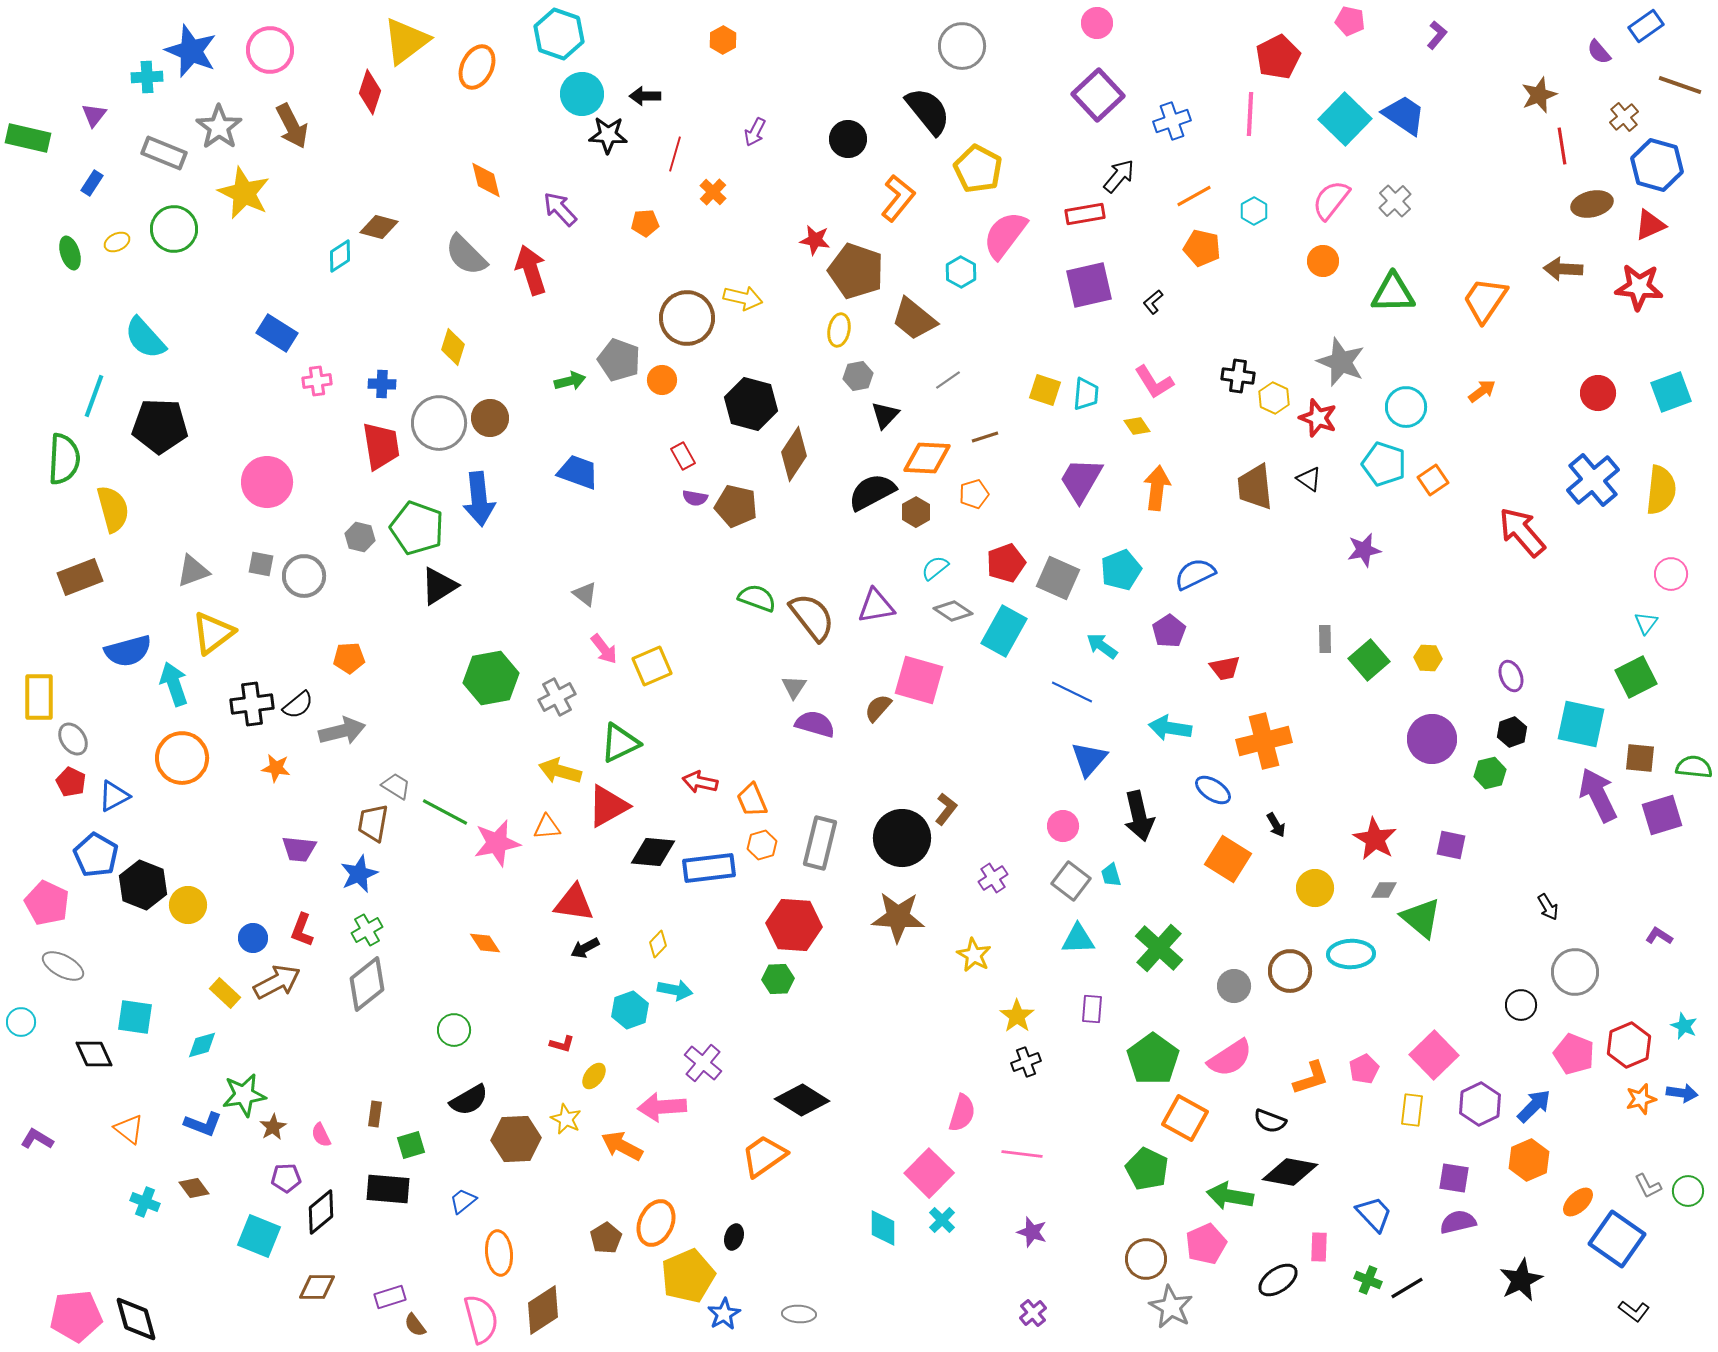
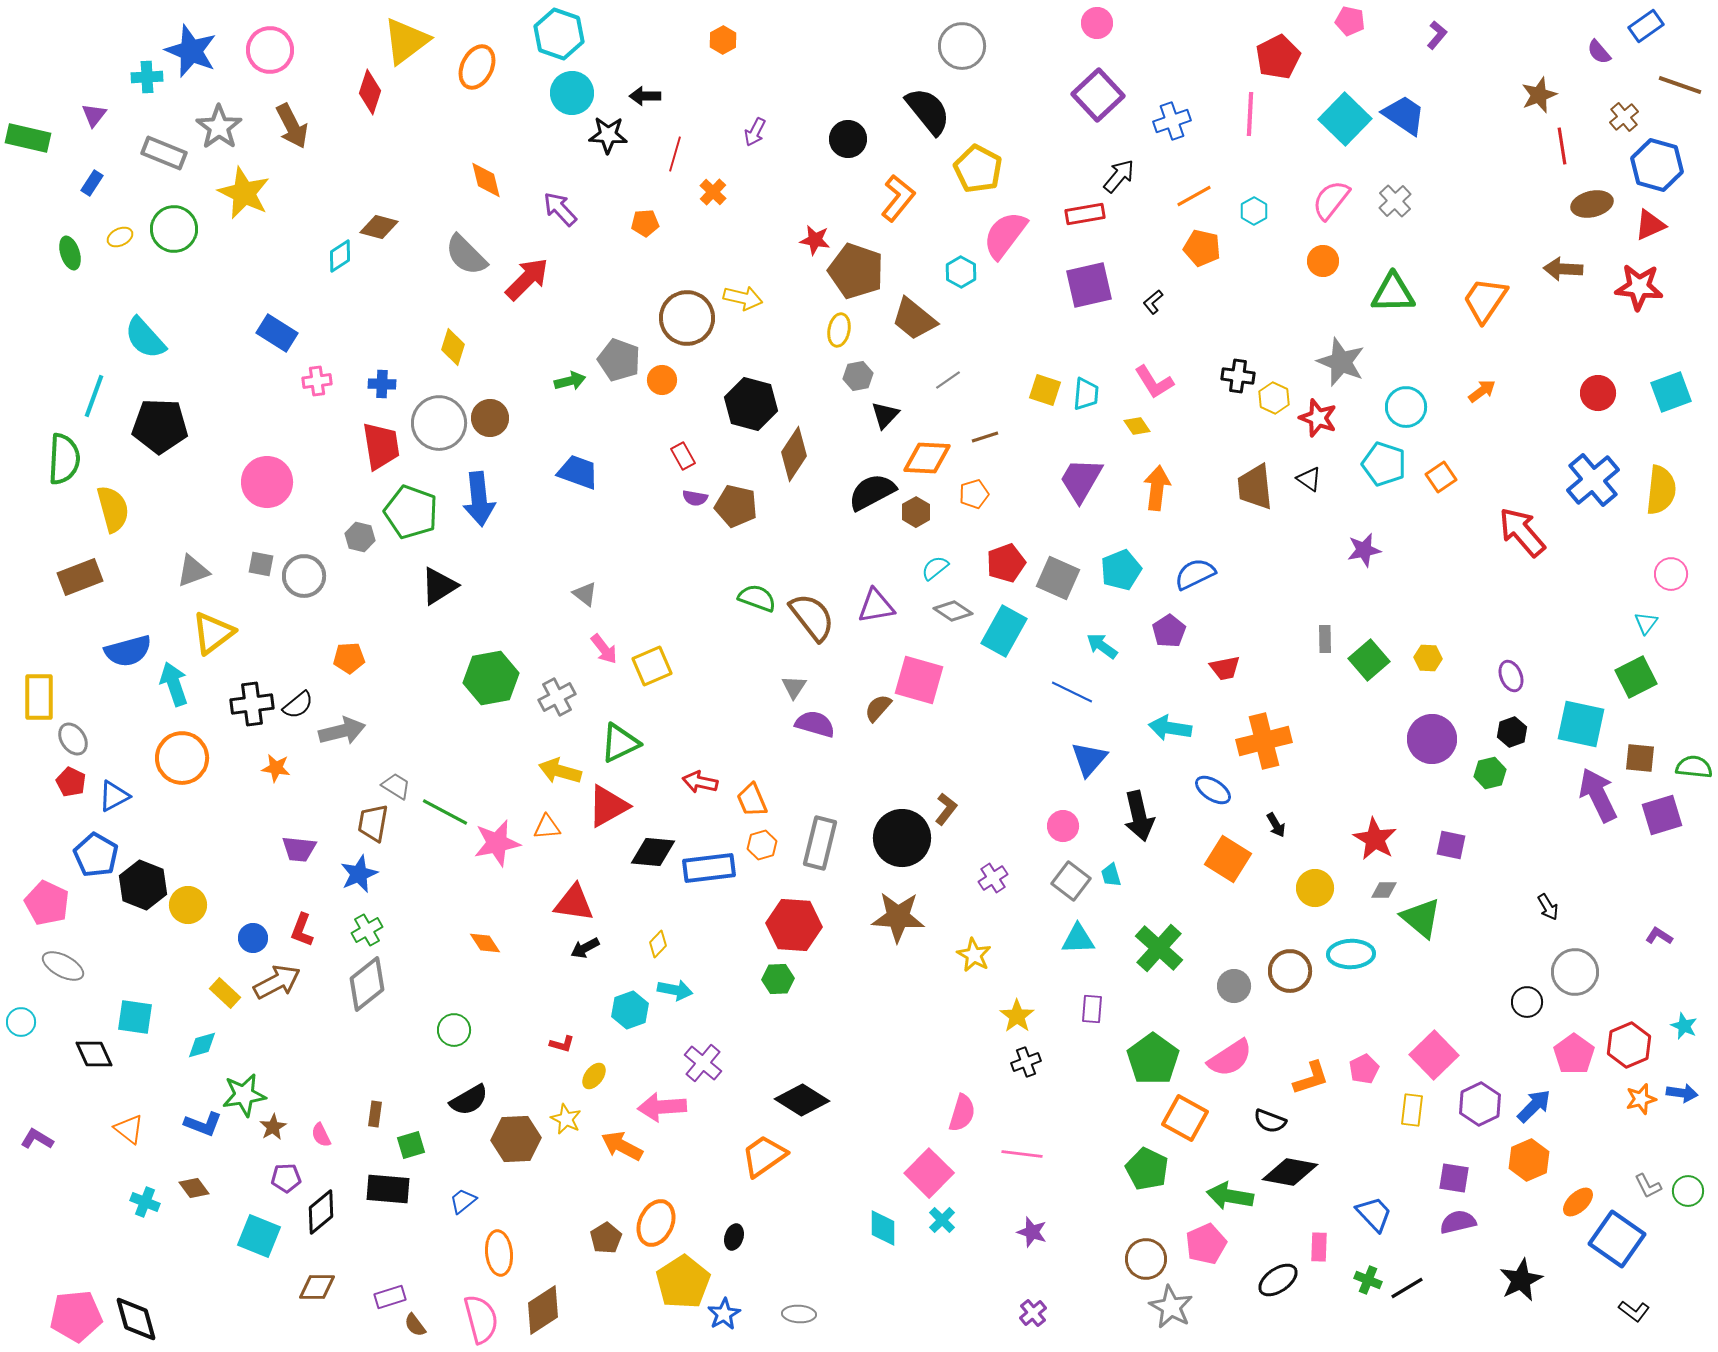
cyan circle at (582, 94): moved 10 px left, 1 px up
yellow ellipse at (117, 242): moved 3 px right, 5 px up
red arrow at (531, 270): moved 4 px left, 9 px down; rotated 63 degrees clockwise
orange square at (1433, 480): moved 8 px right, 3 px up
green pentagon at (417, 528): moved 6 px left, 16 px up
black circle at (1521, 1005): moved 6 px right, 3 px up
pink pentagon at (1574, 1054): rotated 15 degrees clockwise
yellow pentagon at (688, 1276): moved 5 px left, 6 px down; rotated 10 degrees counterclockwise
